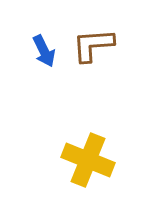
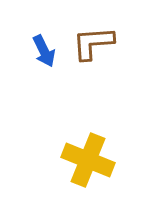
brown L-shape: moved 2 px up
